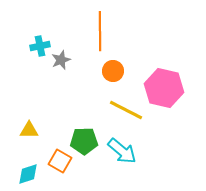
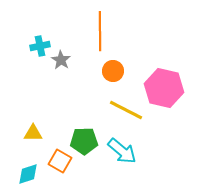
gray star: rotated 18 degrees counterclockwise
yellow triangle: moved 4 px right, 3 px down
